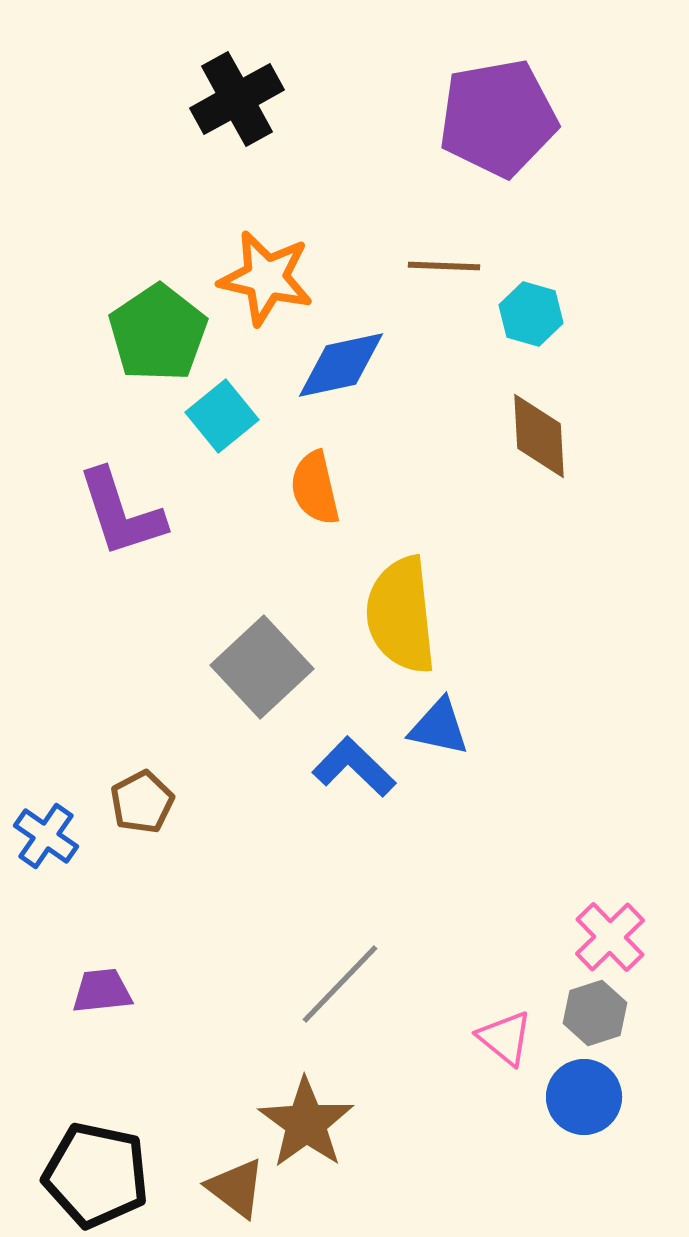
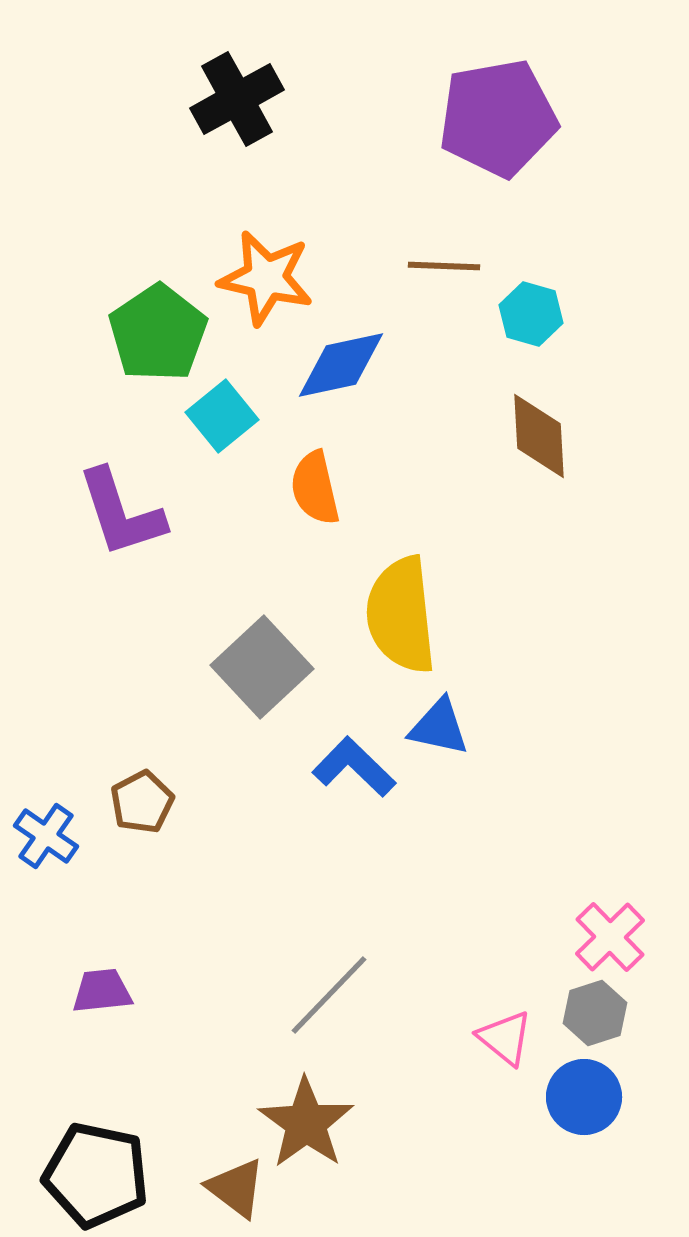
gray line: moved 11 px left, 11 px down
